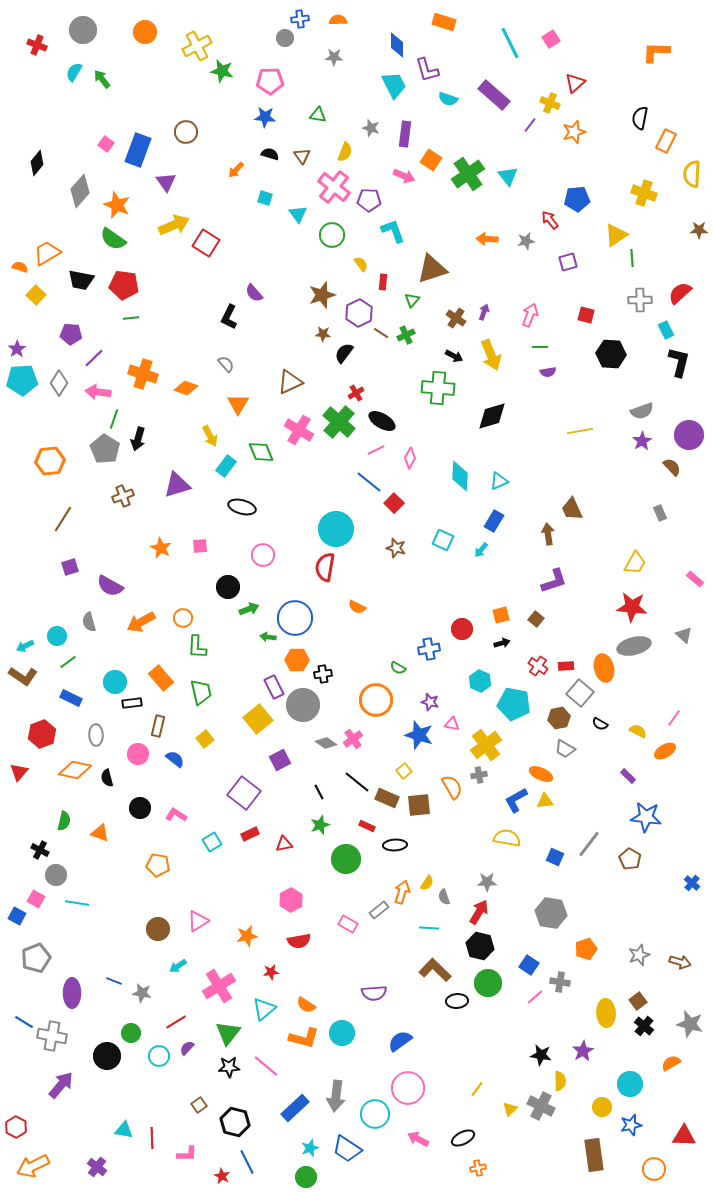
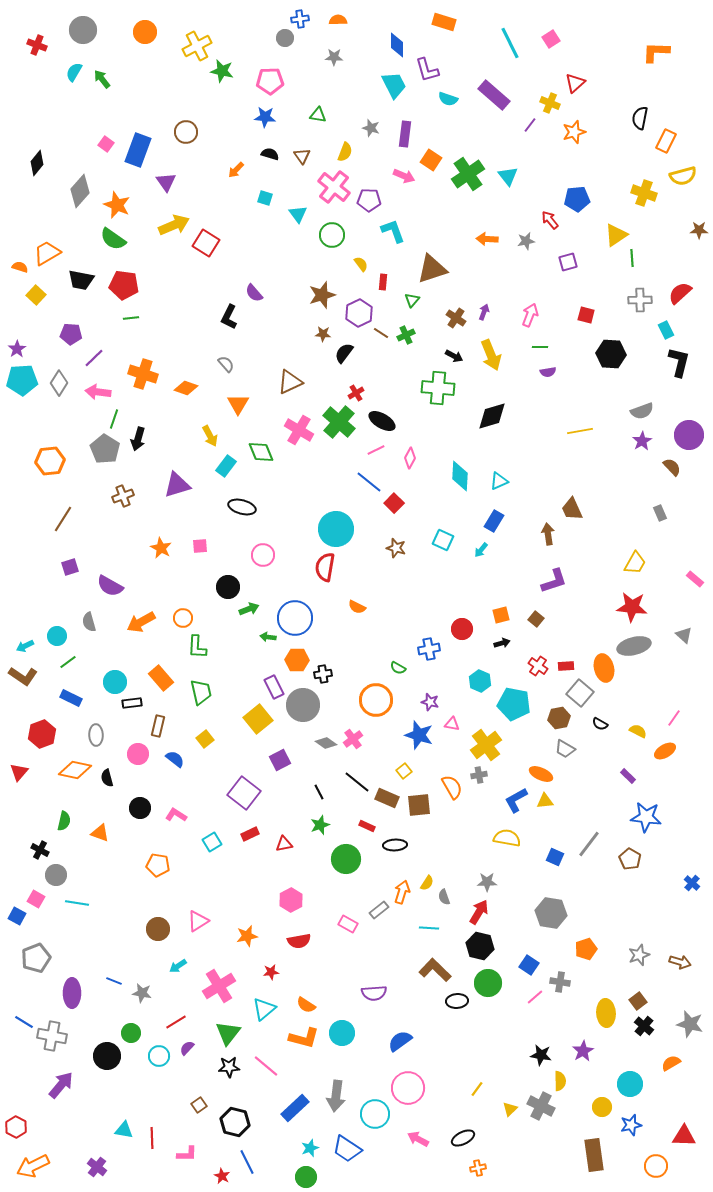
yellow semicircle at (692, 174): moved 9 px left, 2 px down; rotated 108 degrees counterclockwise
orange circle at (654, 1169): moved 2 px right, 3 px up
